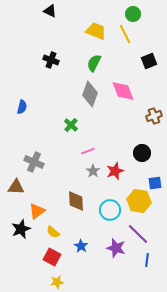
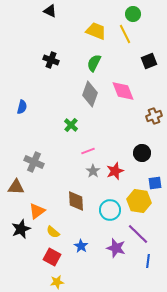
blue line: moved 1 px right, 1 px down
